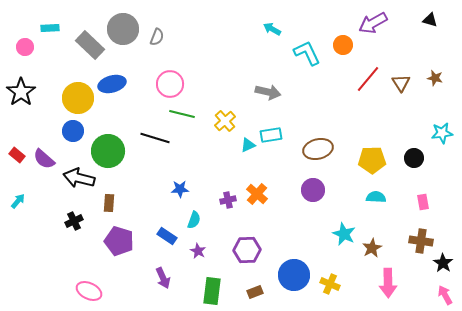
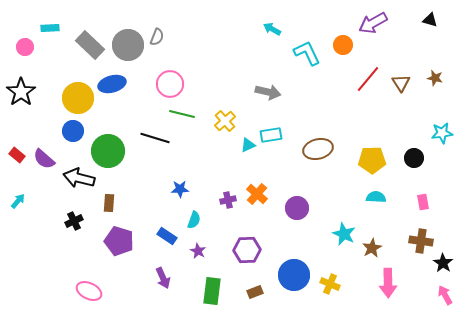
gray circle at (123, 29): moved 5 px right, 16 px down
purple circle at (313, 190): moved 16 px left, 18 px down
